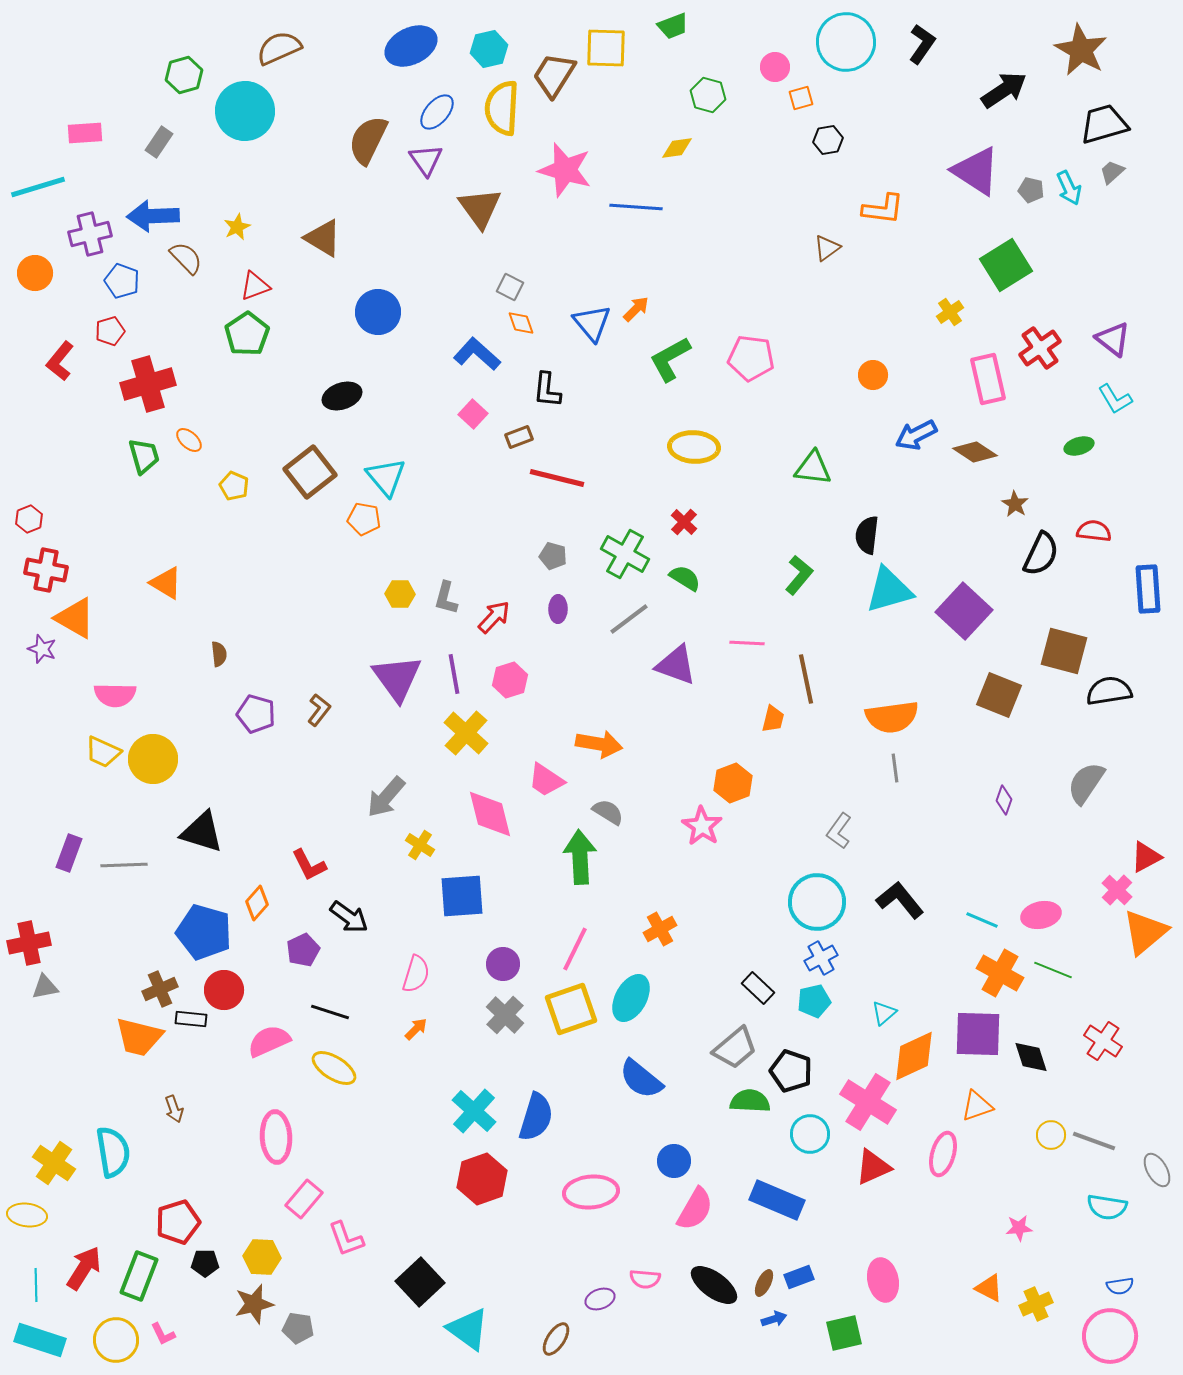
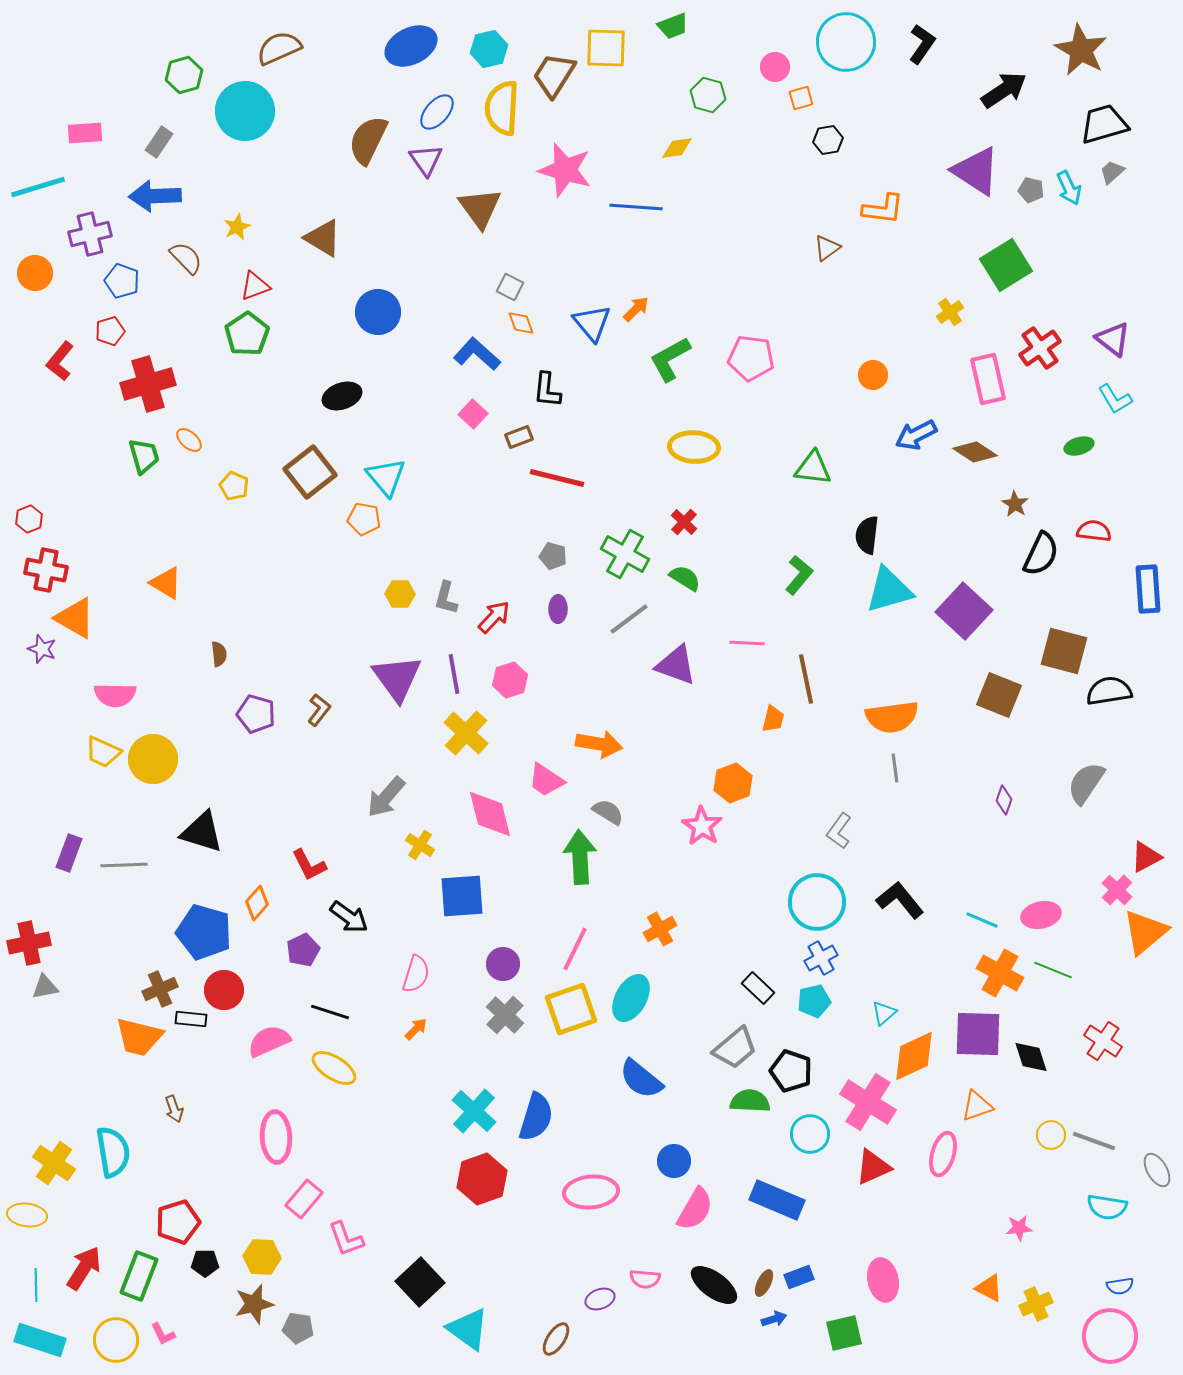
blue arrow at (153, 216): moved 2 px right, 20 px up
